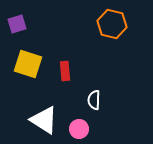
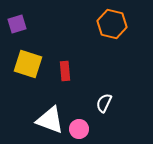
white semicircle: moved 10 px right, 3 px down; rotated 24 degrees clockwise
white triangle: moved 6 px right; rotated 12 degrees counterclockwise
